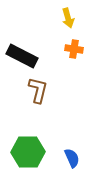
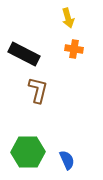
black rectangle: moved 2 px right, 2 px up
blue semicircle: moved 5 px left, 2 px down
